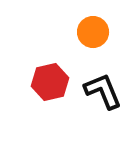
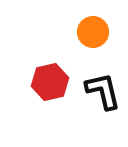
black L-shape: rotated 9 degrees clockwise
